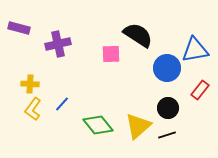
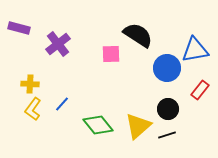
purple cross: rotated 25 degrees counterclockwise
black circle: moved 1 px down
